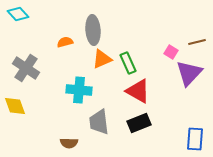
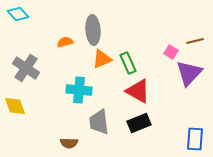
brown line: moved 2 px left, 1 px up
